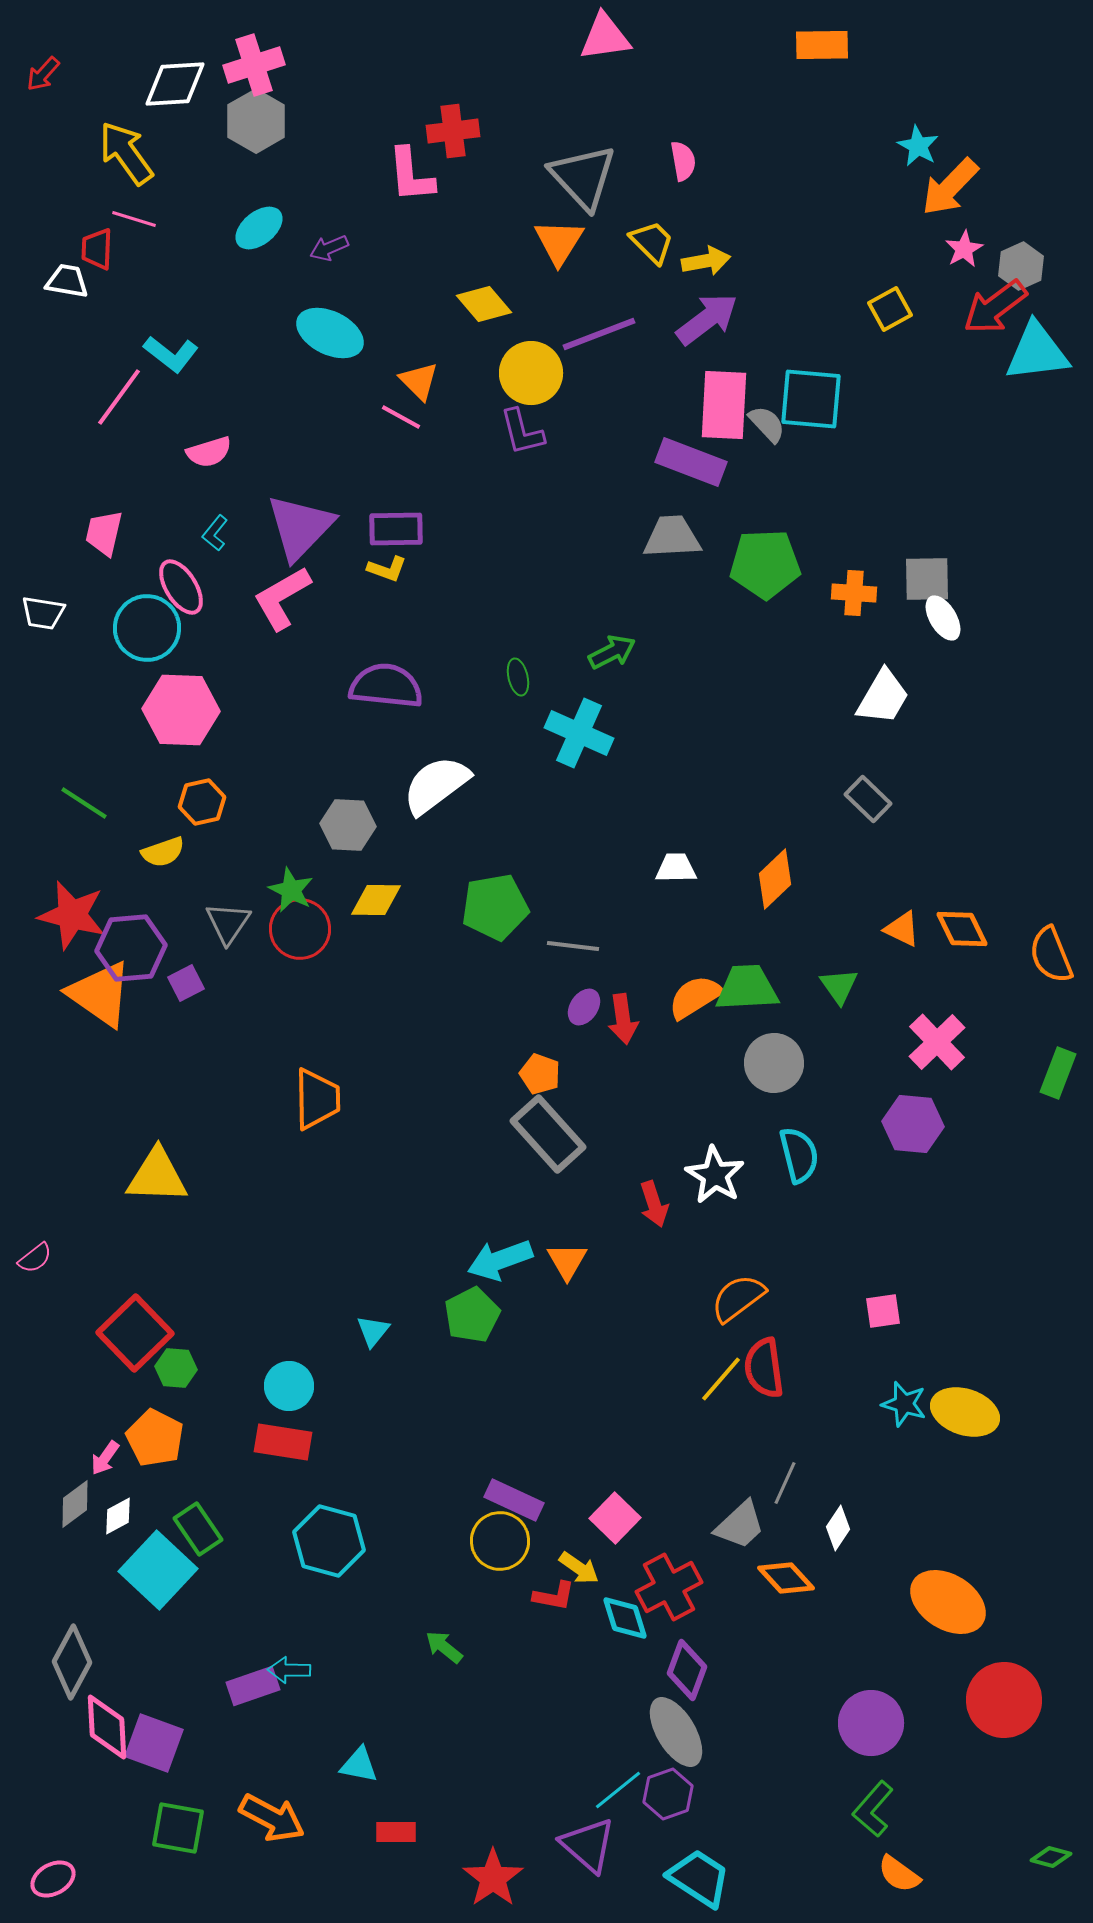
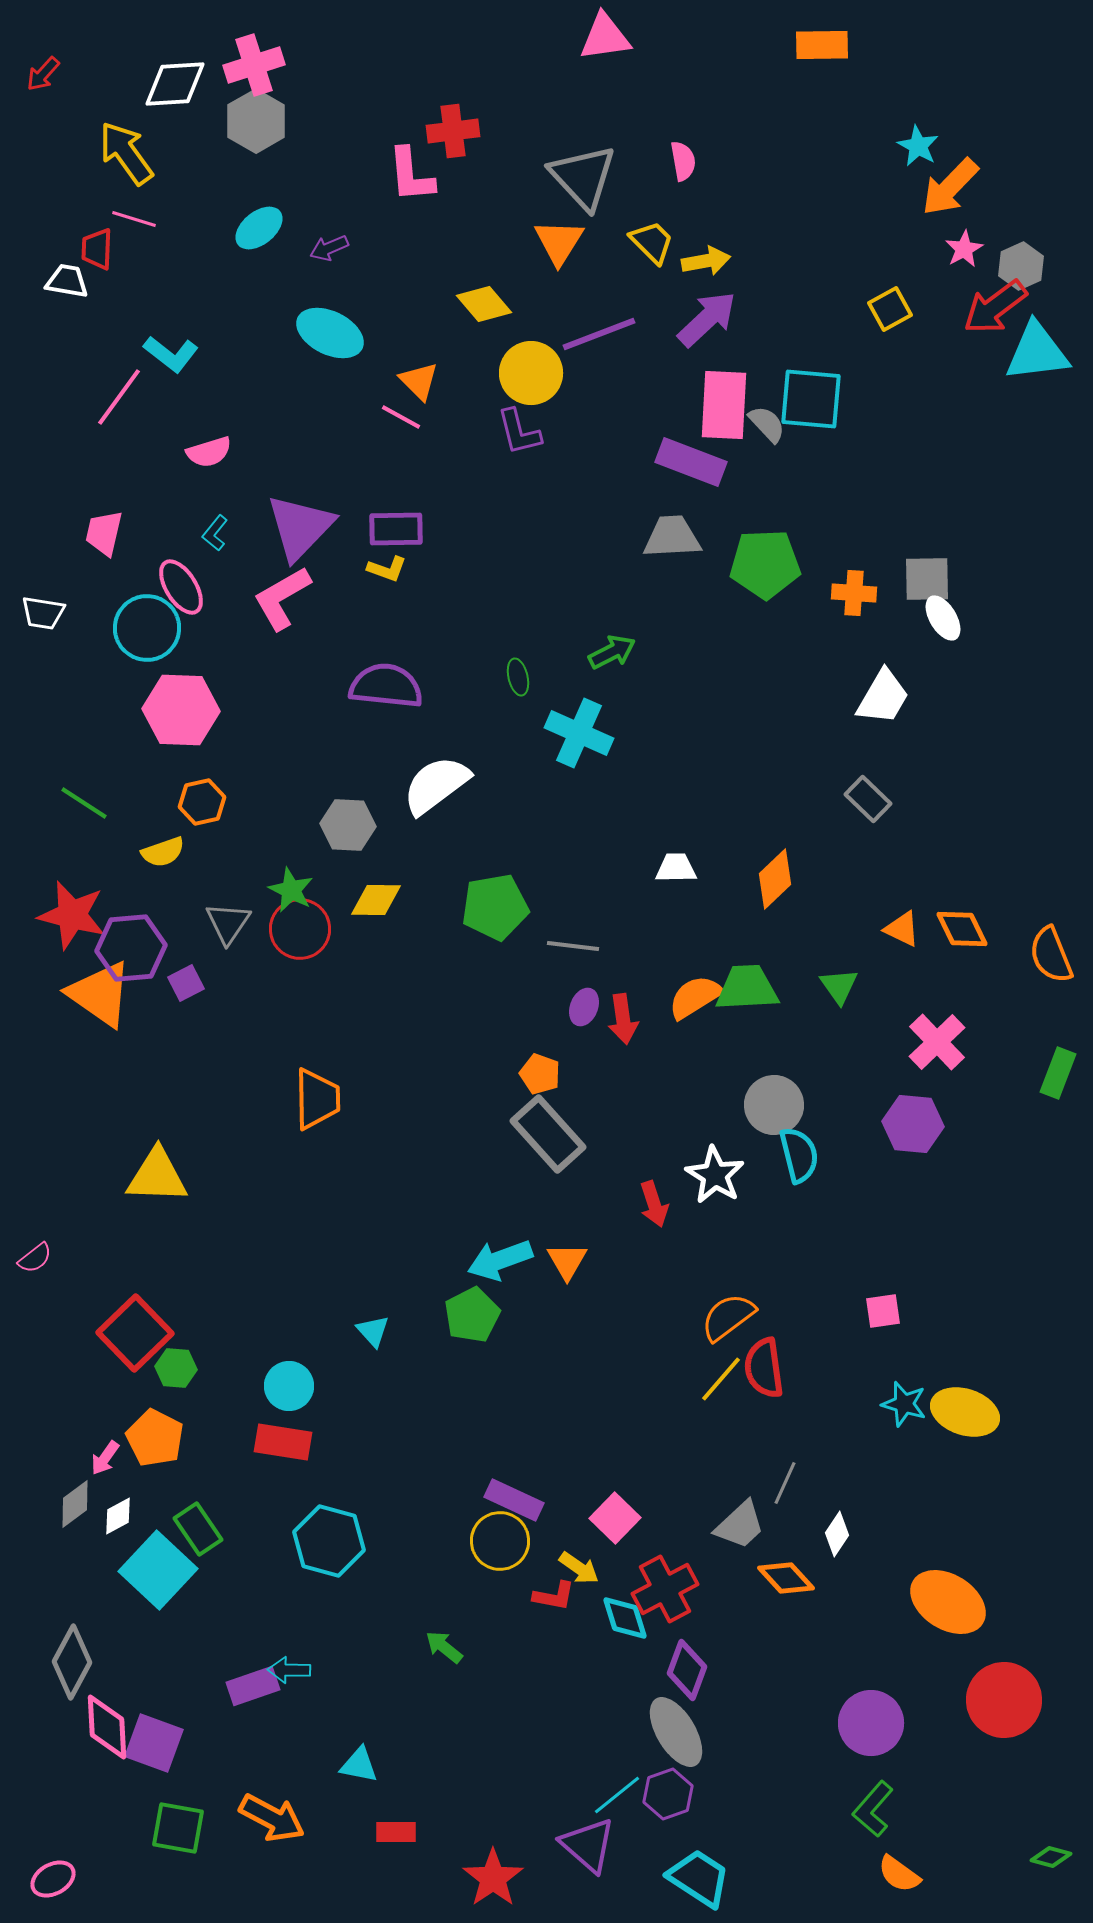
purple arrow at (707, 319): rotated 6 degrees counterclockwise
purple L-shape at (522, 432): moved 3 px left
purple ellipse at (584, 1007): rotated 12 degrees counterclockwise
gray circle at (774, 1063): moved 42 px down
orange semicircle at (738, 1298): moved 10 px left, 19 px down
cyan triangle at (373, 1331): rotated 21 degrees counterclockwise
white diamond at (838, 1528): moved 1 px left, 6 px down
red cross at (669, 1587): moved 4 px left, 2 px down
cyan line at (618, 1790): moved 1 px left, 5 px down
